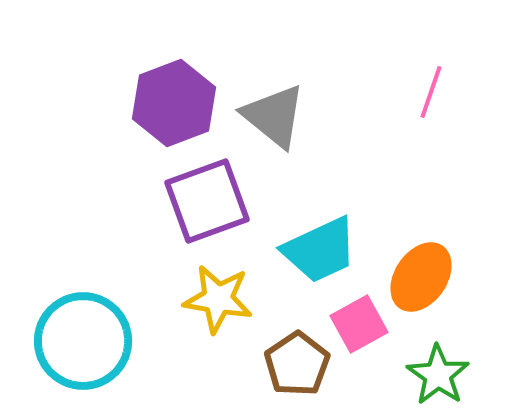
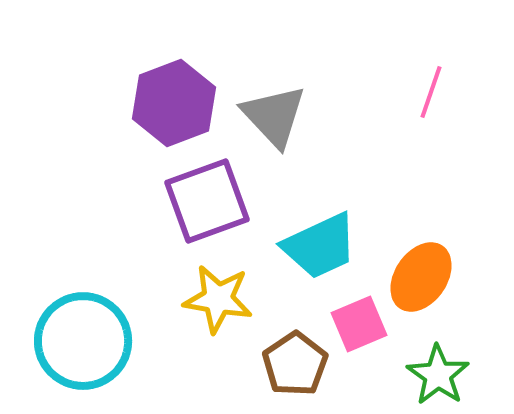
gray triangle: rotated 8 degrees clockwise
cyan trapezoid: moved 4 px up
pink square: rotated 6 degrees clockwise
brown pentagon: moved 2 px left
